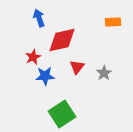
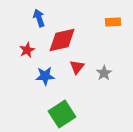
red star: moved 6 px left, 7 px up
